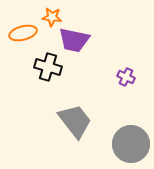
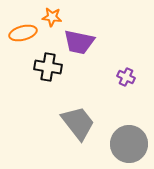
purple trapezoid: moved 5 px right, 2 px down
black cross: rotated 8 degrees counterclockwise
gray trapezoid: moved 3 px right, 2 px down
gray circle: moved 2 px left
